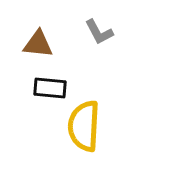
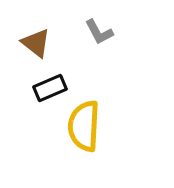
brown triangle: moved 2 px left, 1 px up; rotated 32 degrees clockwise
black rectangle: rotated 28 degrees counterclockwise
